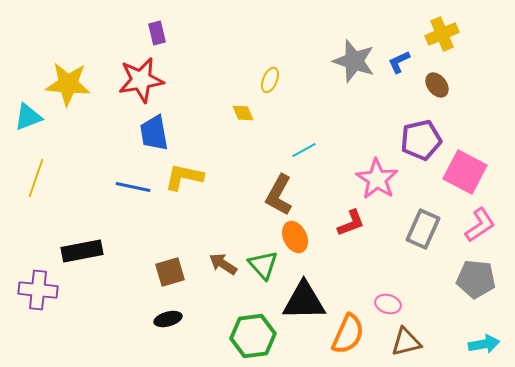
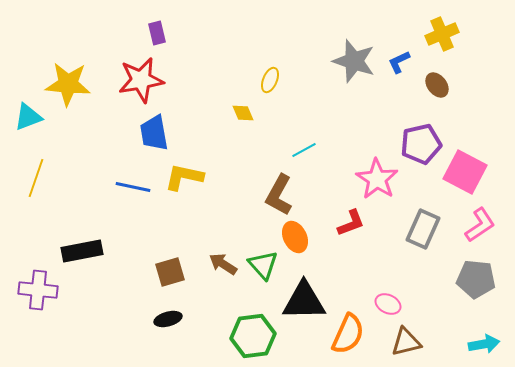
purple pentagon: moved 4 px down
pink ellipse: rotated 10 degrees clockwise
